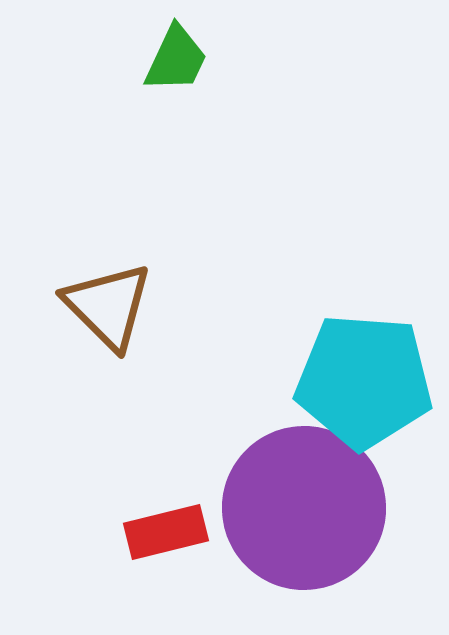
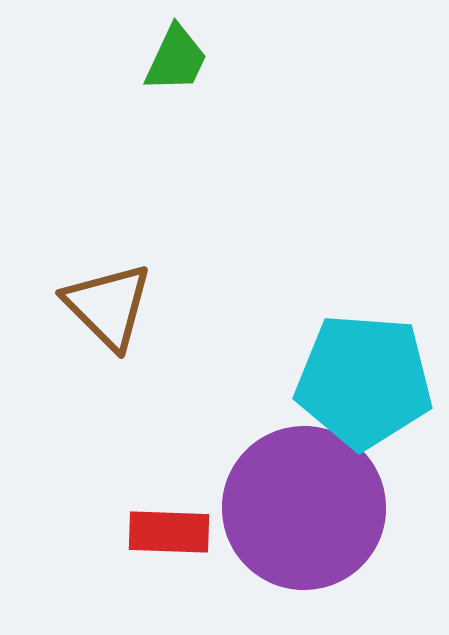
red rectangle: moved 3 px right; rotated 16 degrees clockwise
